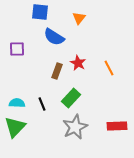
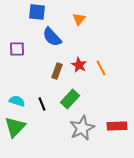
blue square: moved 3 px left
orange triangle: moved 1 px down
blue semicircle: moved 2 px left; rotated 15 degrees clockwise
red star: moved 1 px right, 2 px down
orange line: moved 8 px left
green rectangle: moved 1 px left, 1 px down
cyan semicircle: moved 2 px up; rotated 14 degrees clockwise
gray star: moved 7 px right, 1 px down
